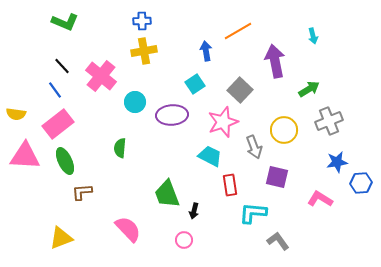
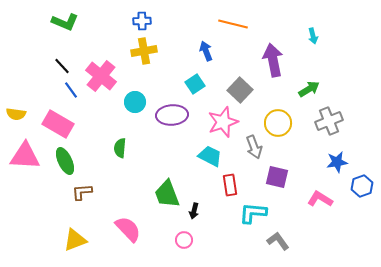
orange line: moved 5 px left, 7 px up; rotated 44 degrees clockwise
blue arrow: rotated 12 degrees counterclockwise
purple arrow: moved 2 px left, 1 px up
blue line: moved 16 px right
pink rectangle: rotated 68 degrees clockwise
yellow circle: moved 6 px left, 7 px up
blue hexagon: moved 1 px right, 3 px down; rotated 15 degrees counterclockwise
yellow triangle: moved 14 px right, 2 px down
